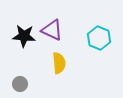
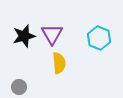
purple triangle: moved 4 px down; rotated 35 degrees clockwise
black star: rotated 20 degrees counterclockwise
gray circle: moved 1 px left, 3 px down
